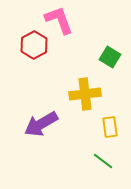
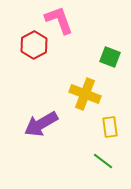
green square: rotated 10 degrees counterclockwise
yellow cross: rotated 28 degrees clockwise
